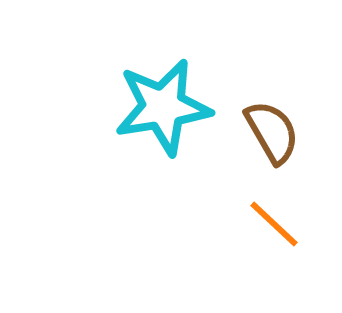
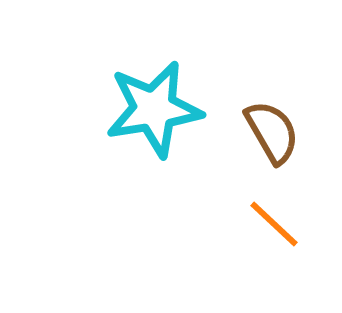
cyan star: moved 9 px left, 2 px down
